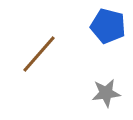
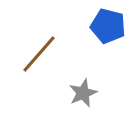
gray star: moved 23 px left; rotated 16 degrees counterclockwise
